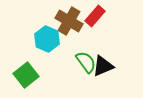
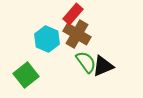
red rectangle: moved 22 px left, 2 px up
brown cross: moved 8 px right, 13 px down
